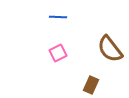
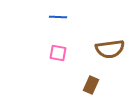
brown semicircle: rotated 60 degrees counterclockwise
pink square: rotated 36 degrees clockwise
